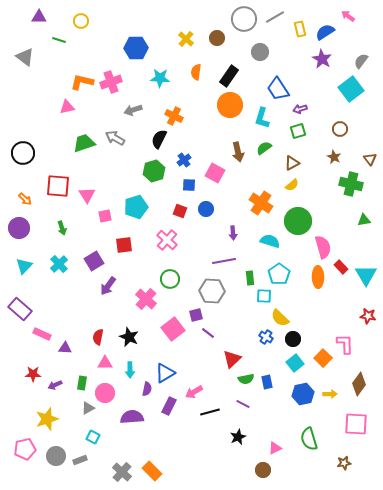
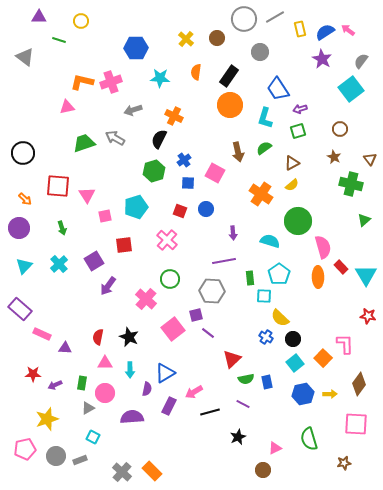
pink arrow at (348, 16): moved 14 px down
cyan L-shape at (262, 118): moved 3 px right
blue square at (189, 185): moved 1 px left, 2 px up
orange cross at (261, 203): moved 9 px up
green triangle at (364, 220): rotated 32 degrees counterclockwise
